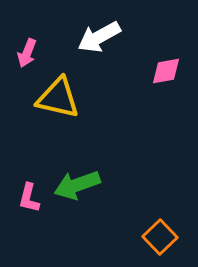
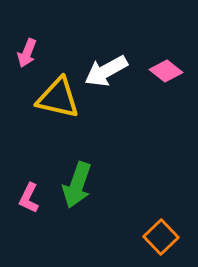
white arrow: moved 7 px right, 34 px down
pink diamond: rotated 48 degrees clockwise
green arrow: rotated 51 degrees counterclockwise
pink L-shape: rotated 12 degrees clockwise
orange square: moved 1 px right
